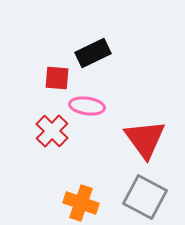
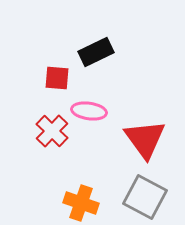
black rectangle: moved 3 px right, 1 px up
pink ellipse: moved 2 px right, 5 px down
